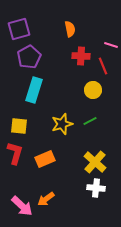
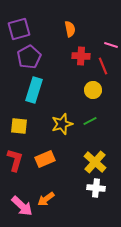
red L-shape: moved 7 px down
